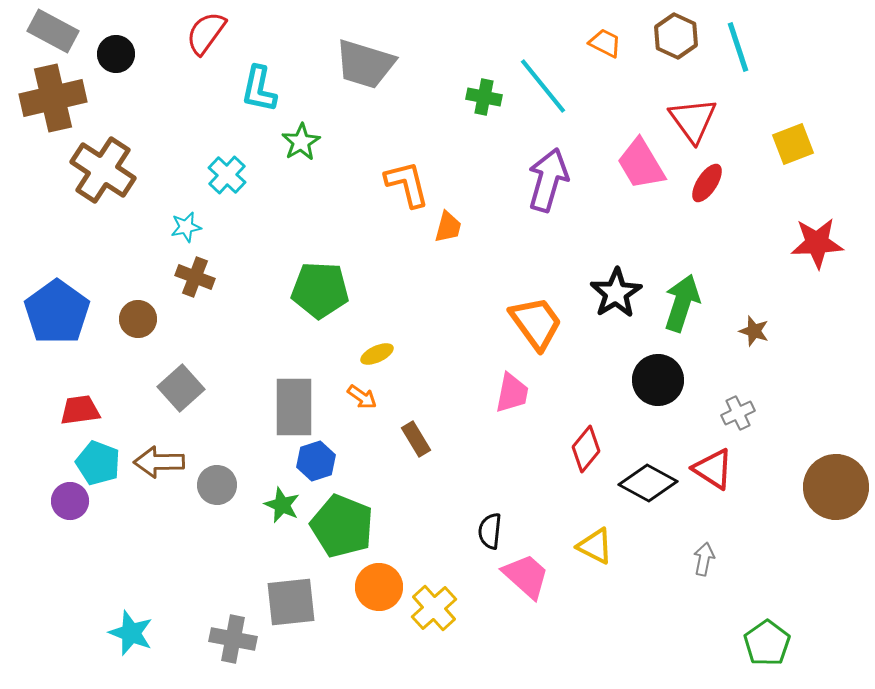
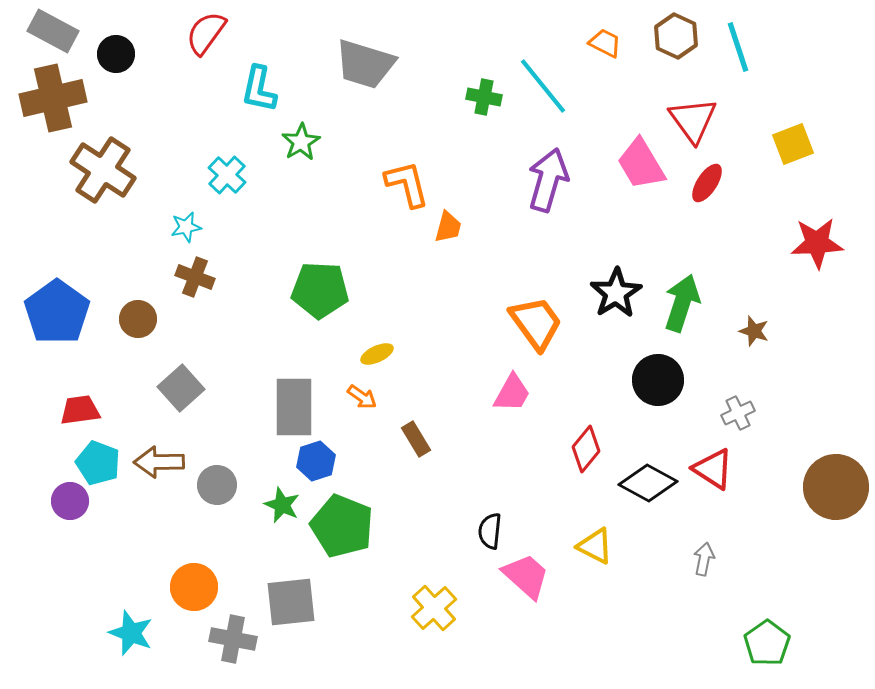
pink trapezoid at (512, 393): rotated 18 degrees clockwise
orange circle at (379, 587): moved 185 px left
